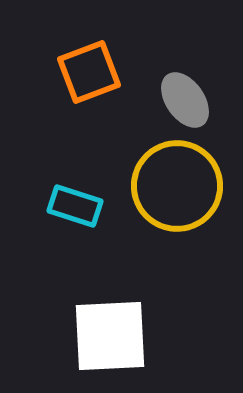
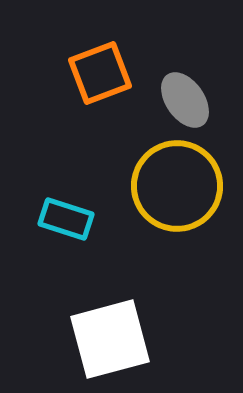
orange square: moved 11 px right, 1 px down
cyan rectangle: moved 9 px left, 13 px down
white square: moved 3 px down; rotated 12 degrees counterclockwise
